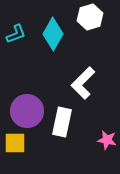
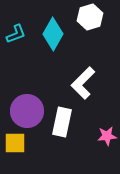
pink star: moved 4 px up; rotated 18 degrees counterclockwise
